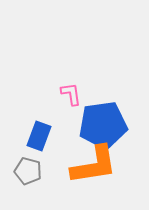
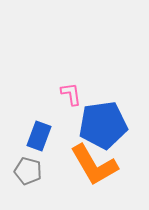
orange L-shape: rotated 69 degrees clockwise
